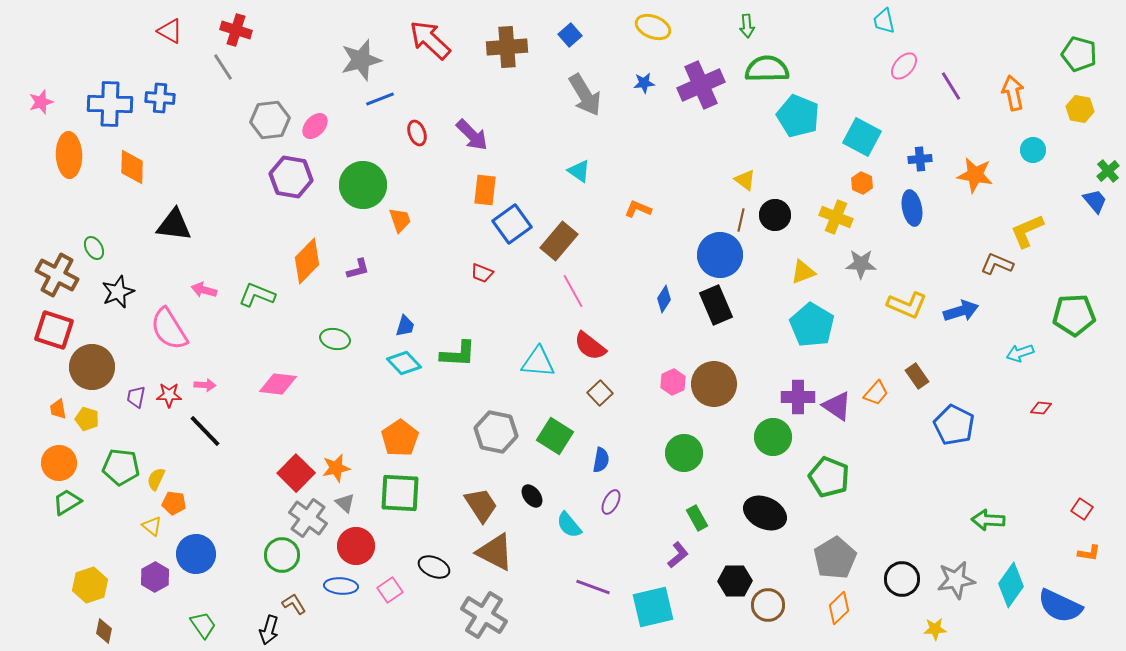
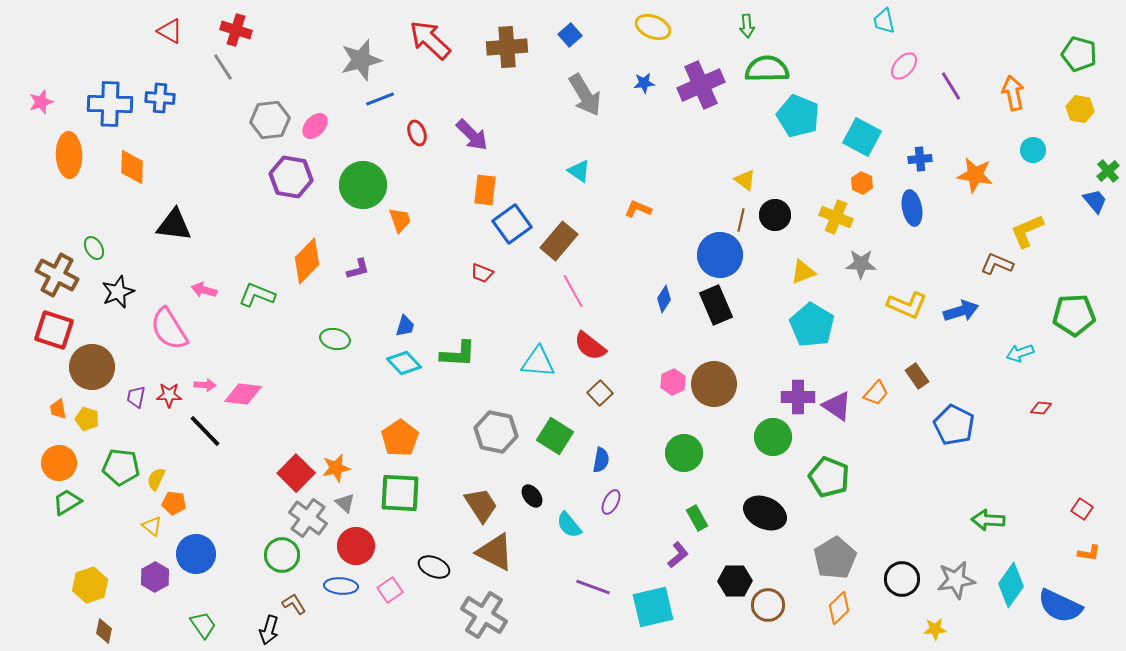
pink diamond at (278, 384): moved 35 px left, 10 px down
